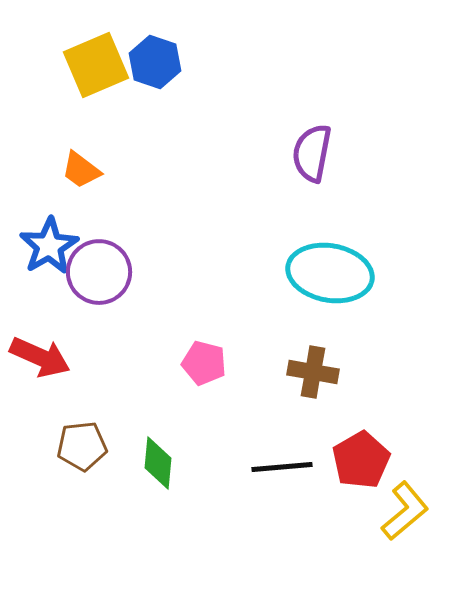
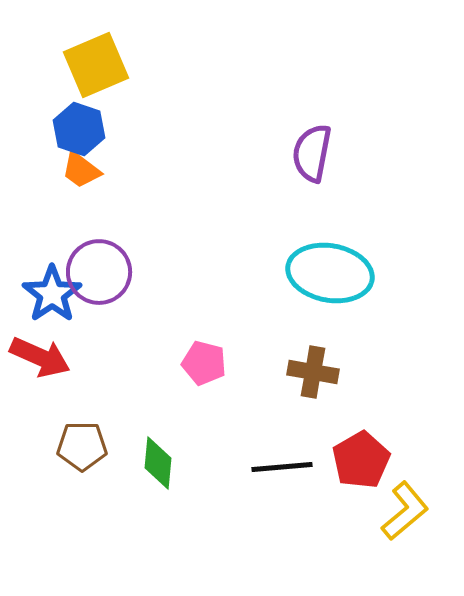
blue hexagon: moved 76 px left, 67 px down
blue star: moved 3 px right, 48 px down; rotated 4 degrees counterclockwise
brown pentagon: rotated 6 degrees clockwise
